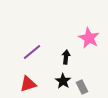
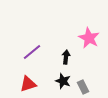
black star: rotated 14 degrees counterclockwise
gray rectangle: moved 1 px right
